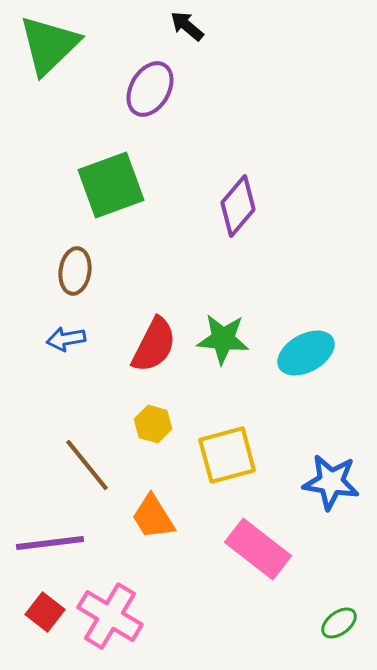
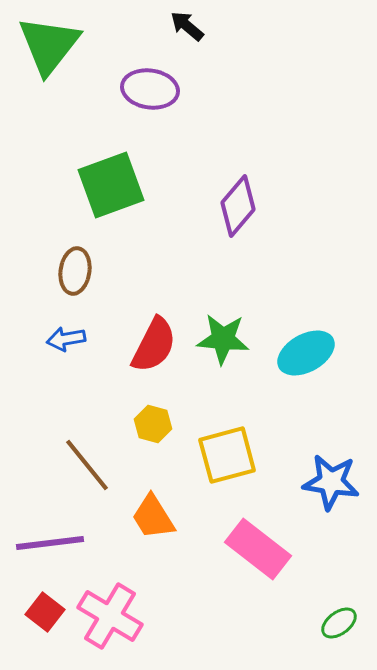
green triangle: rotated 8 degrees counterclockwise
purple ellipse: rotated 68 degrees clockwise
